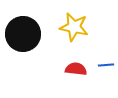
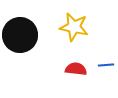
black circle: moved 3 px left, 1 px down
